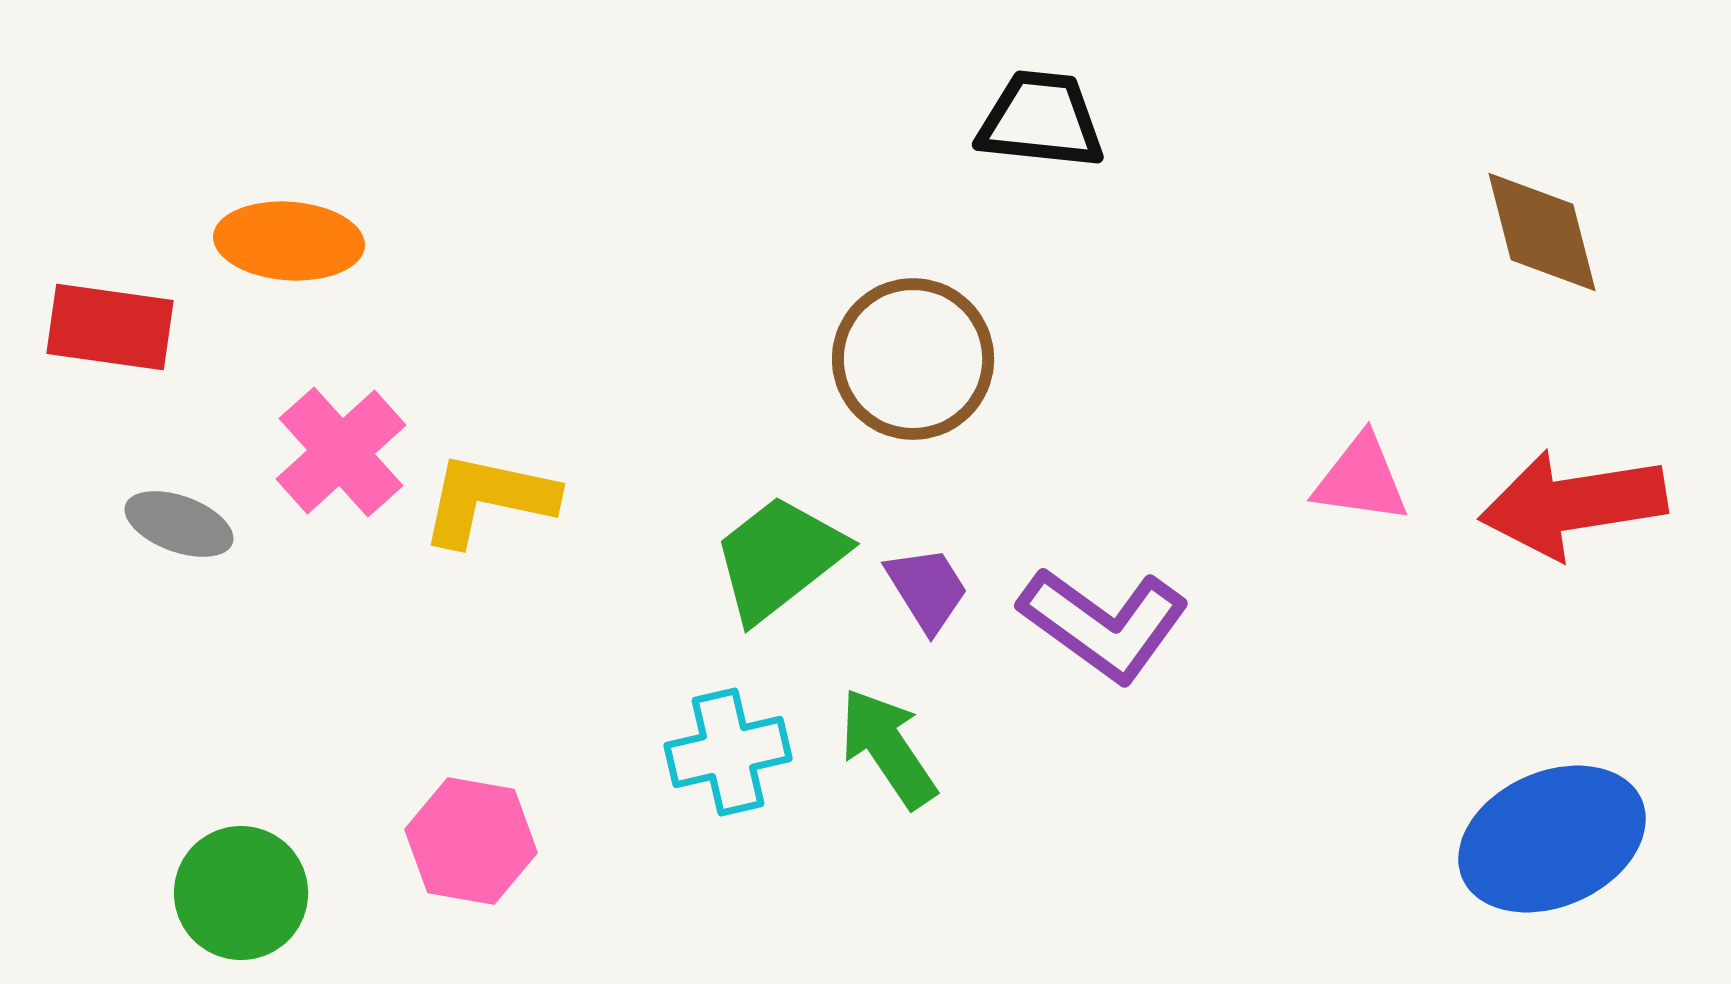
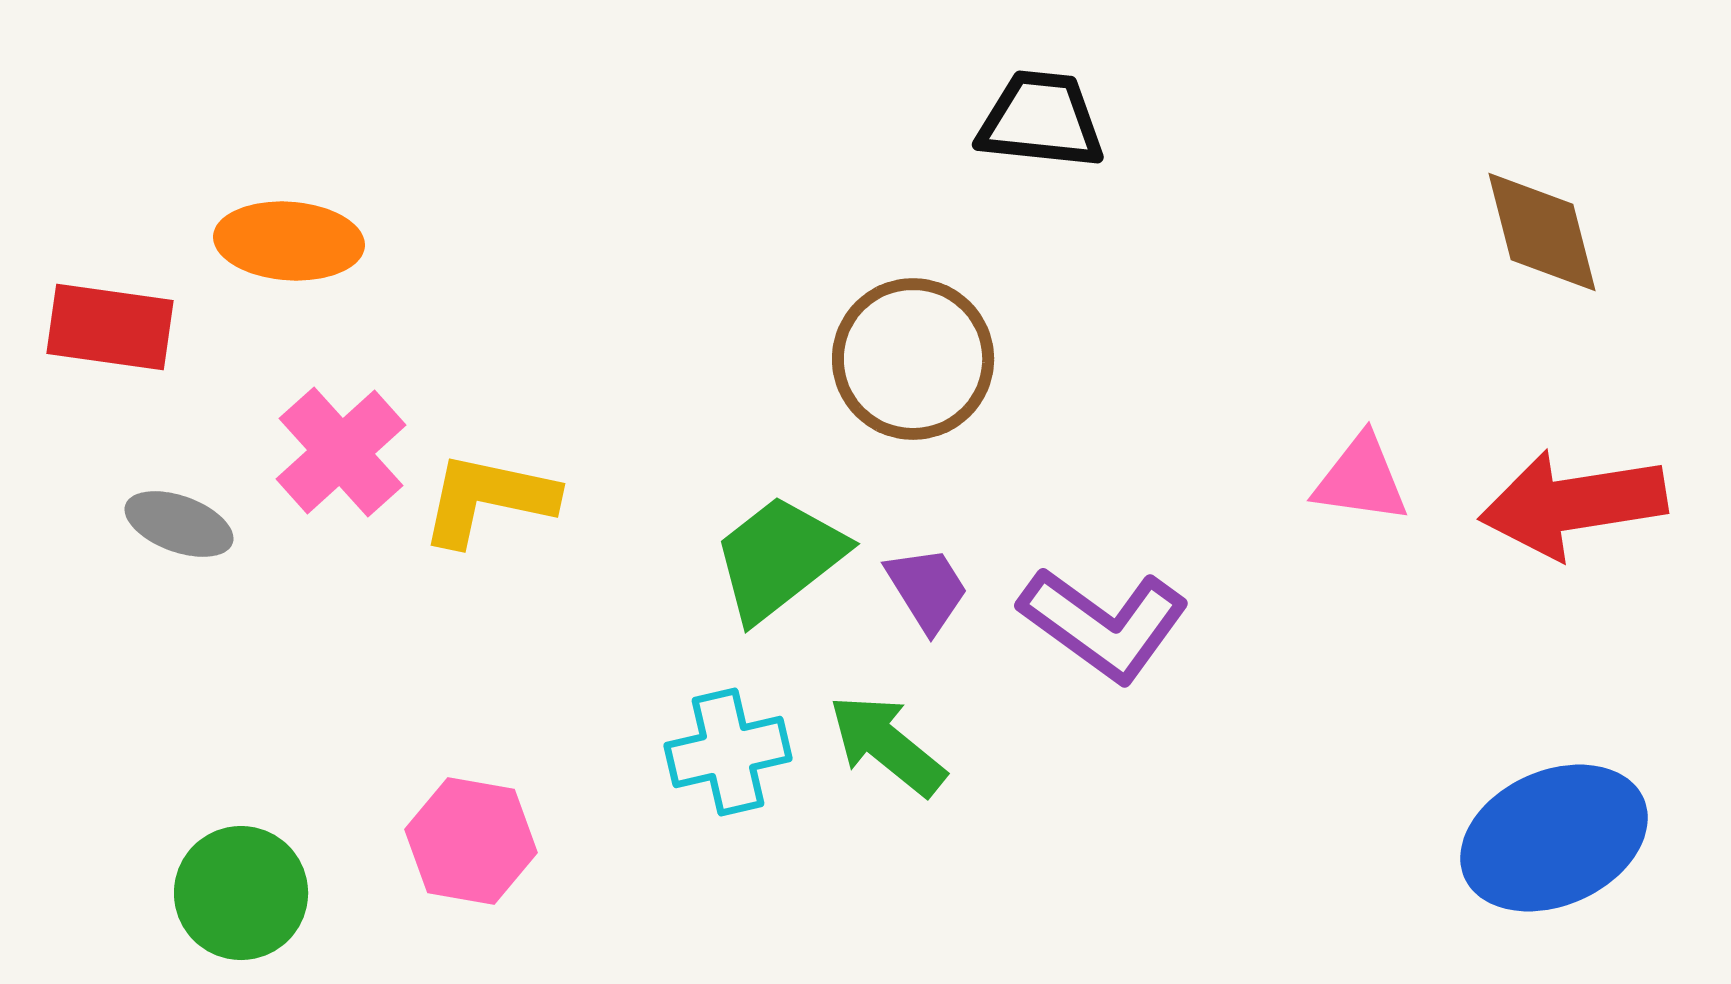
green arrow: moved 1 px left, 3 px up; rotated 17 degrees counterclockwise
blue ellipse: moved 2 px right, 1 px up
